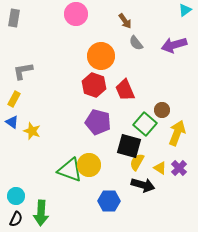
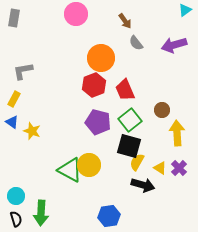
orange circle: moved 2 px down
red hexagon: rotated 20 degrees clockwise
green square: moved 15 px left, 4 px up; rotated 10 degrees clockwise
yellow arrow: rotated 25 degrees counterclockwise
green triangle: rotated 8 degrees clockwise
blue hexagon: moved 15 px down; rotated 10 degrees counterclockwise
black semicircle: rotated 42 degrees counterclockwise
